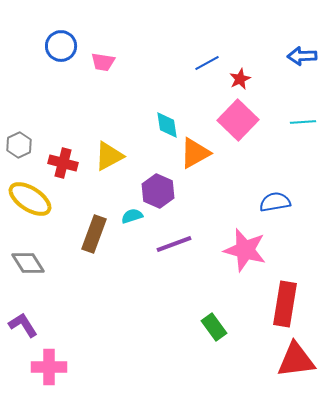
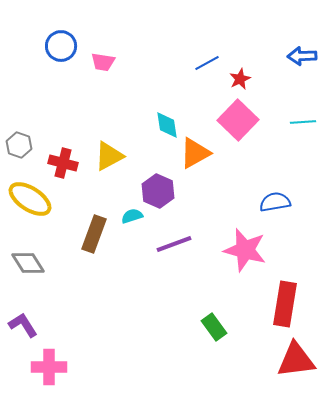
gray hexagon: rotated 15 degrees counterclockwise
